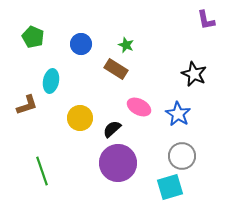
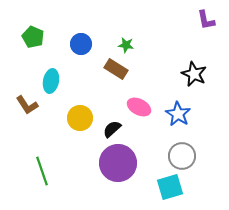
green star: rotated 14 degrees counterclockwise
brown L-shape: rotated 75 degrees clockwise
